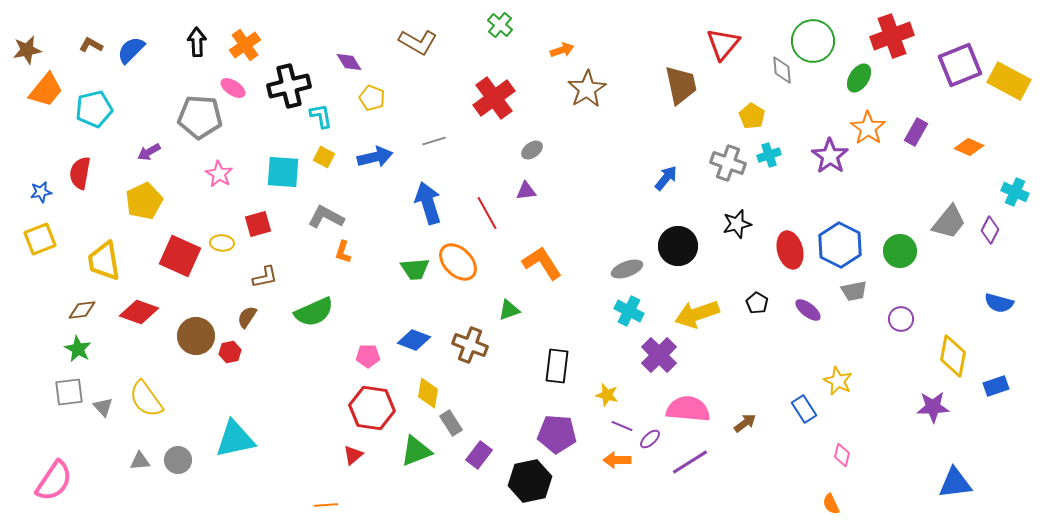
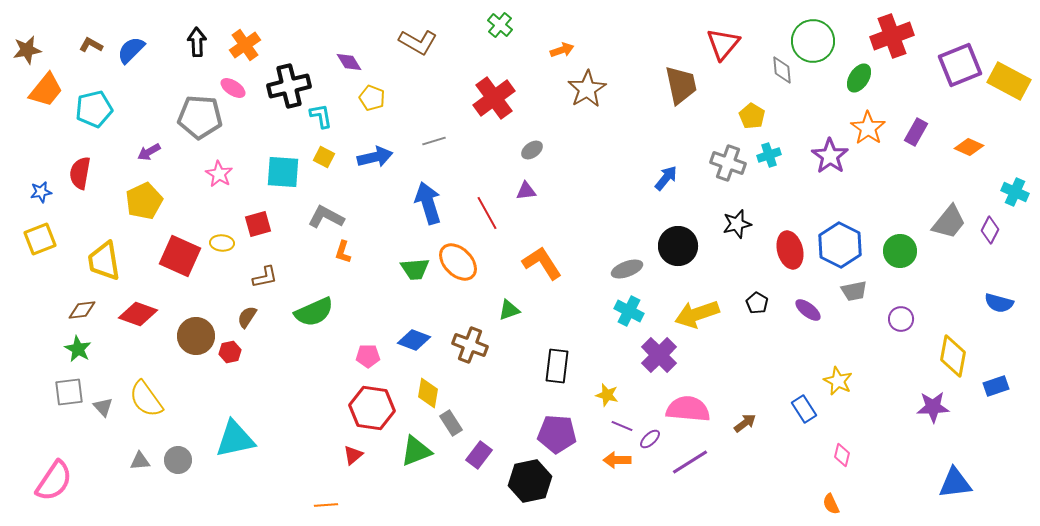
red diamond at (139, 312): moved 1 px left, 2 px down
